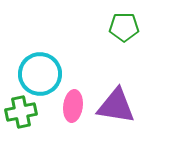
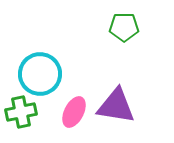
pink ellipse: moved 1 px right, 6 px down; rotated 20 degrees clockwise
